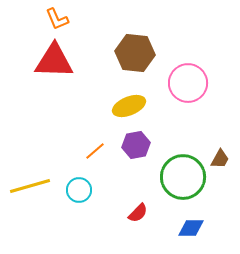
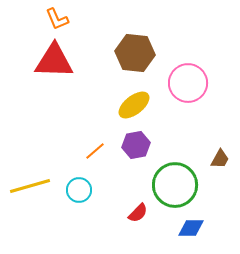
yellow ellipse: moved 5 px right, 1 px up; rotated 16 degrees counterclockwise
green circle: moved 8 px left, 8 px down
